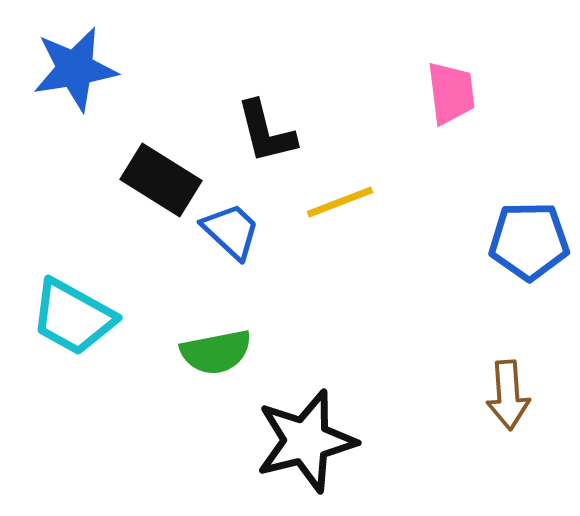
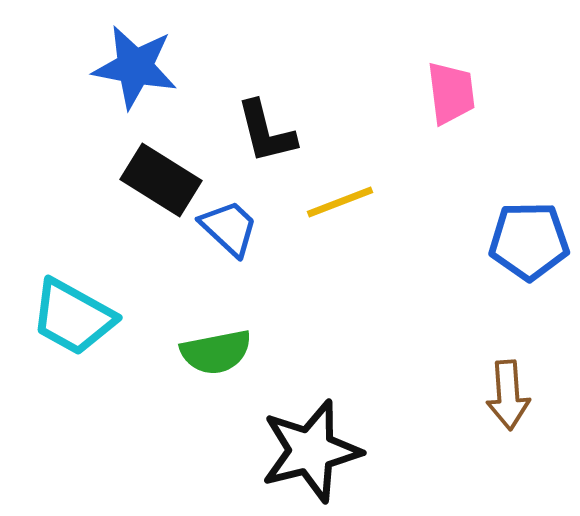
blue star: moved 60 px right, 2 px up; rotated 20 degrees clockwise
blue trapezoid: moved 2 px left, 3 px up
black star: moved 5 px right, 10 px down
